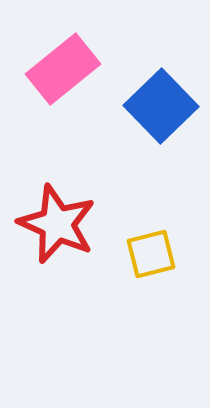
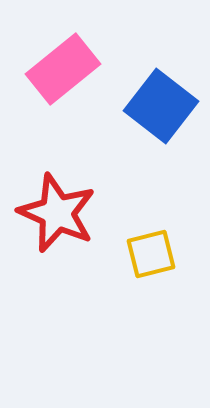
blue square: rotated 8 degrees counterclockwise
red star: moved 11 px up
